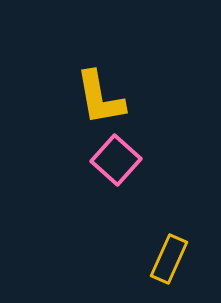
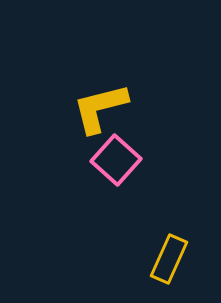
yellow L-shape: moved 10 px down; rotated 86 degrees clockwise
